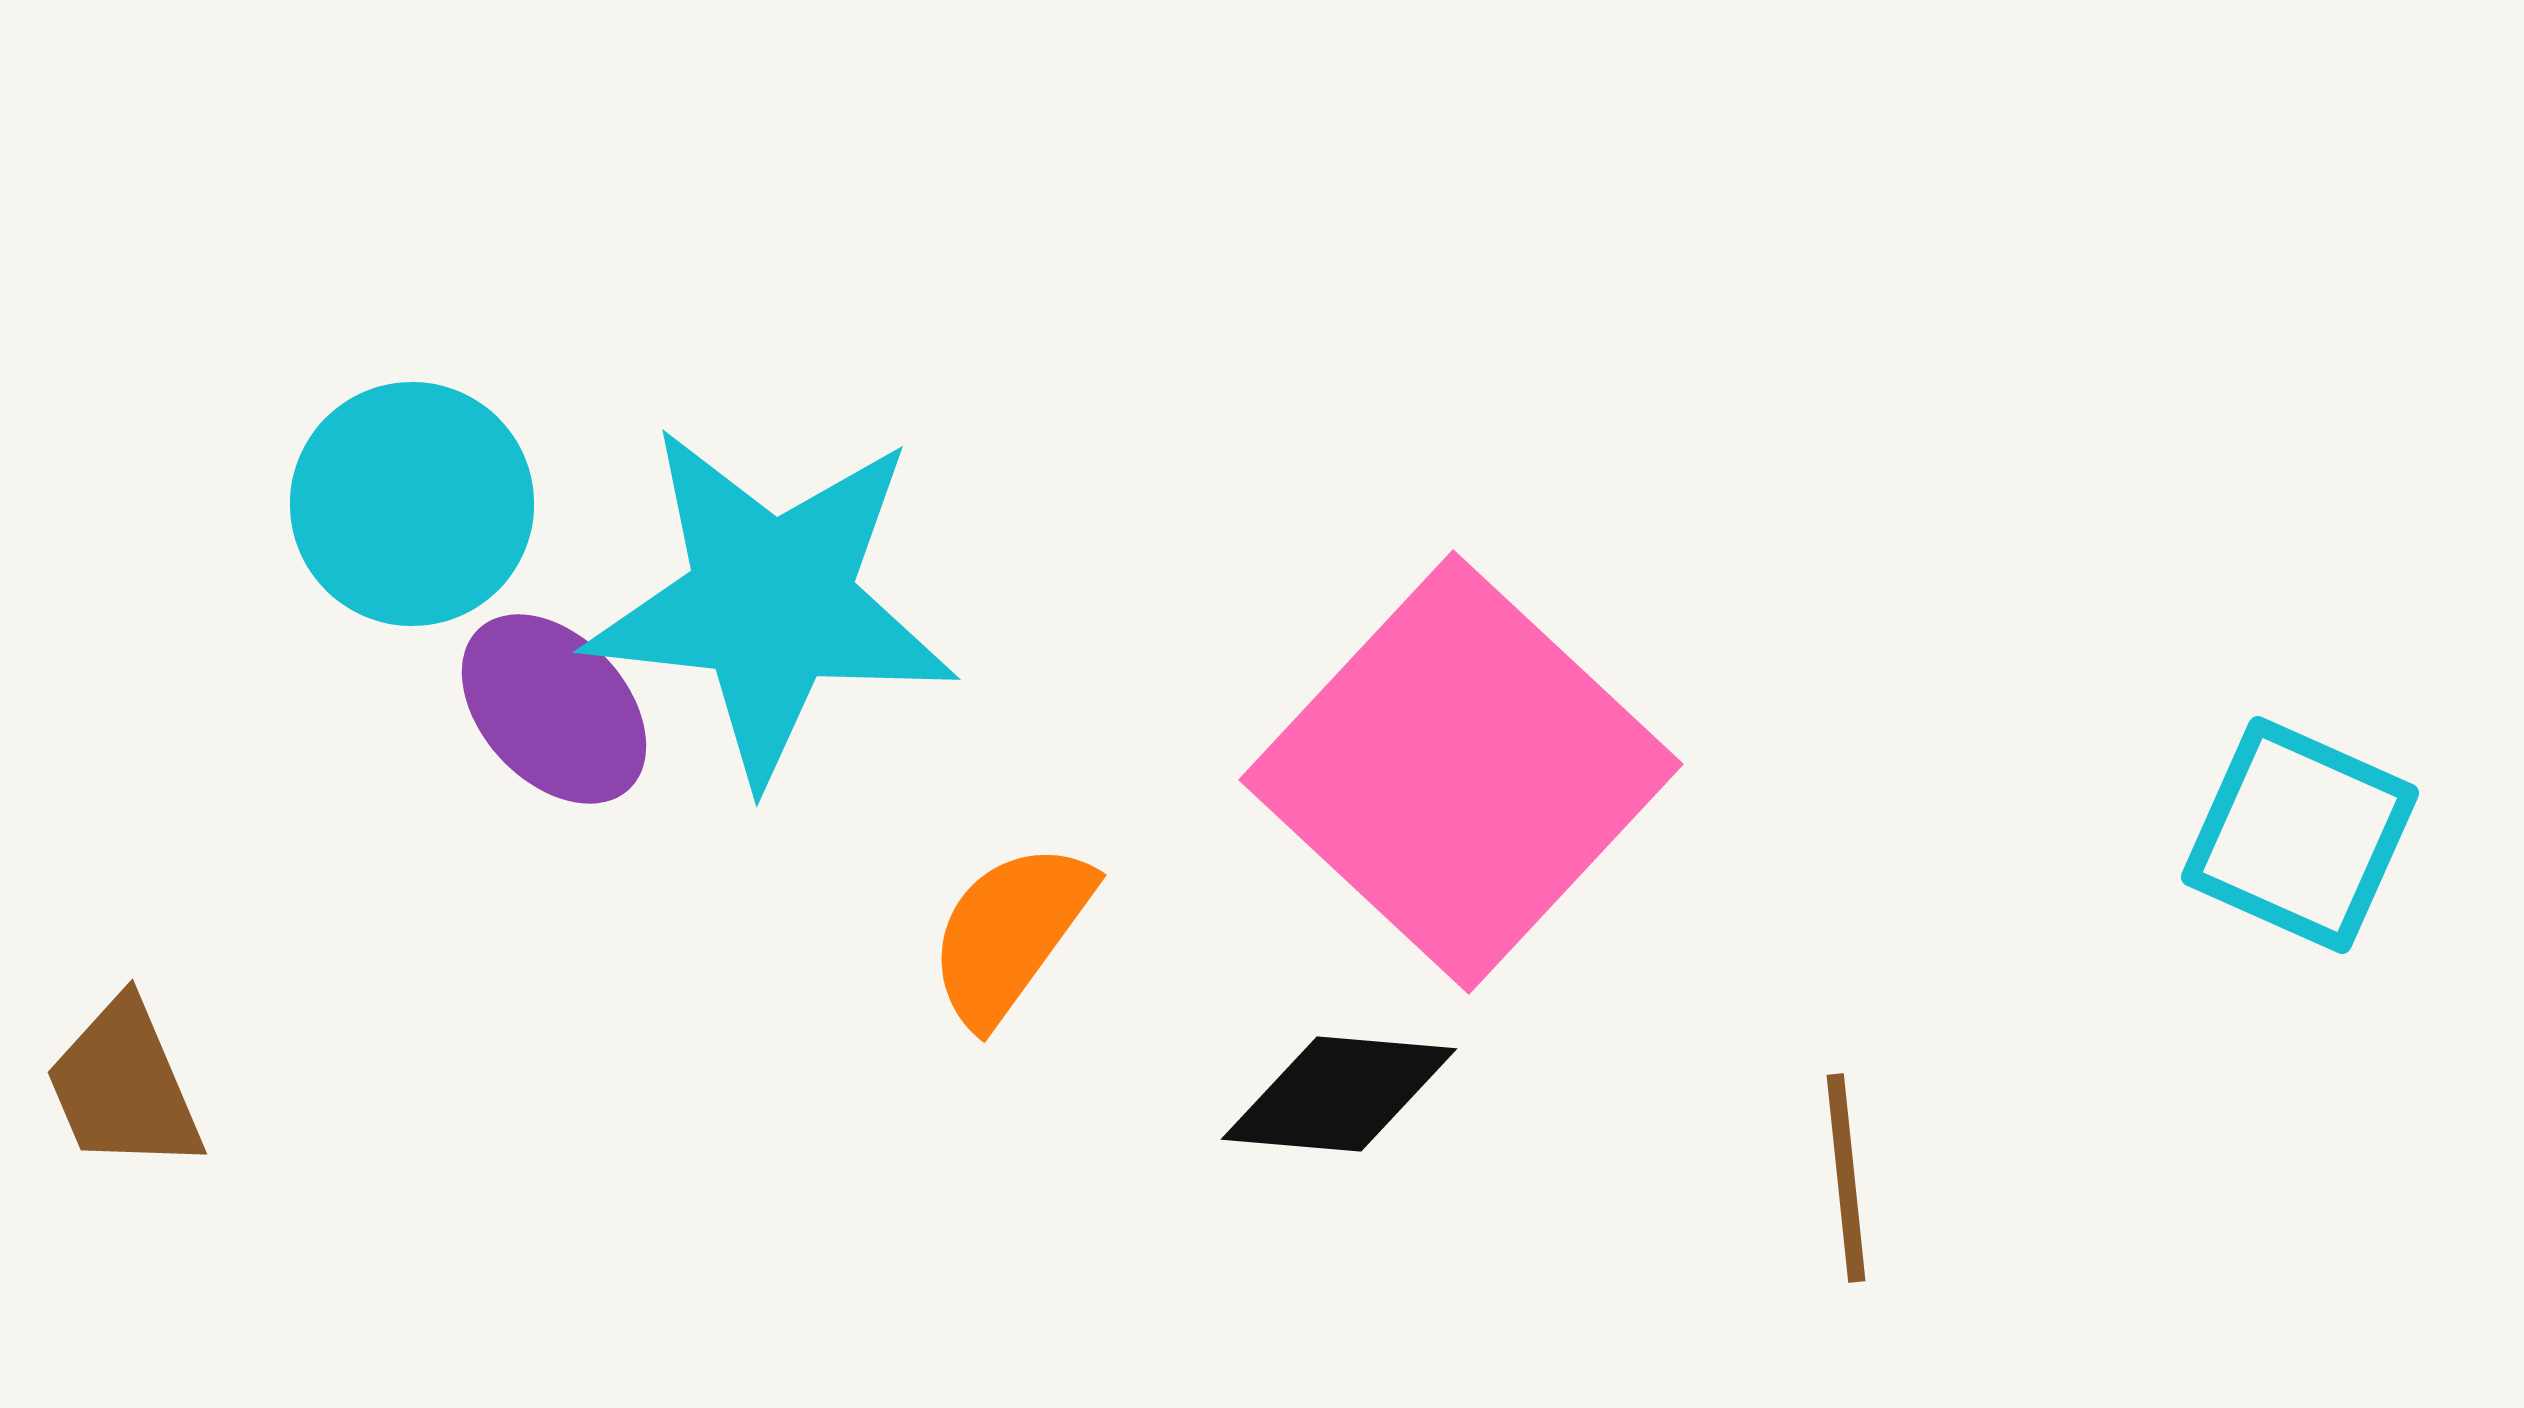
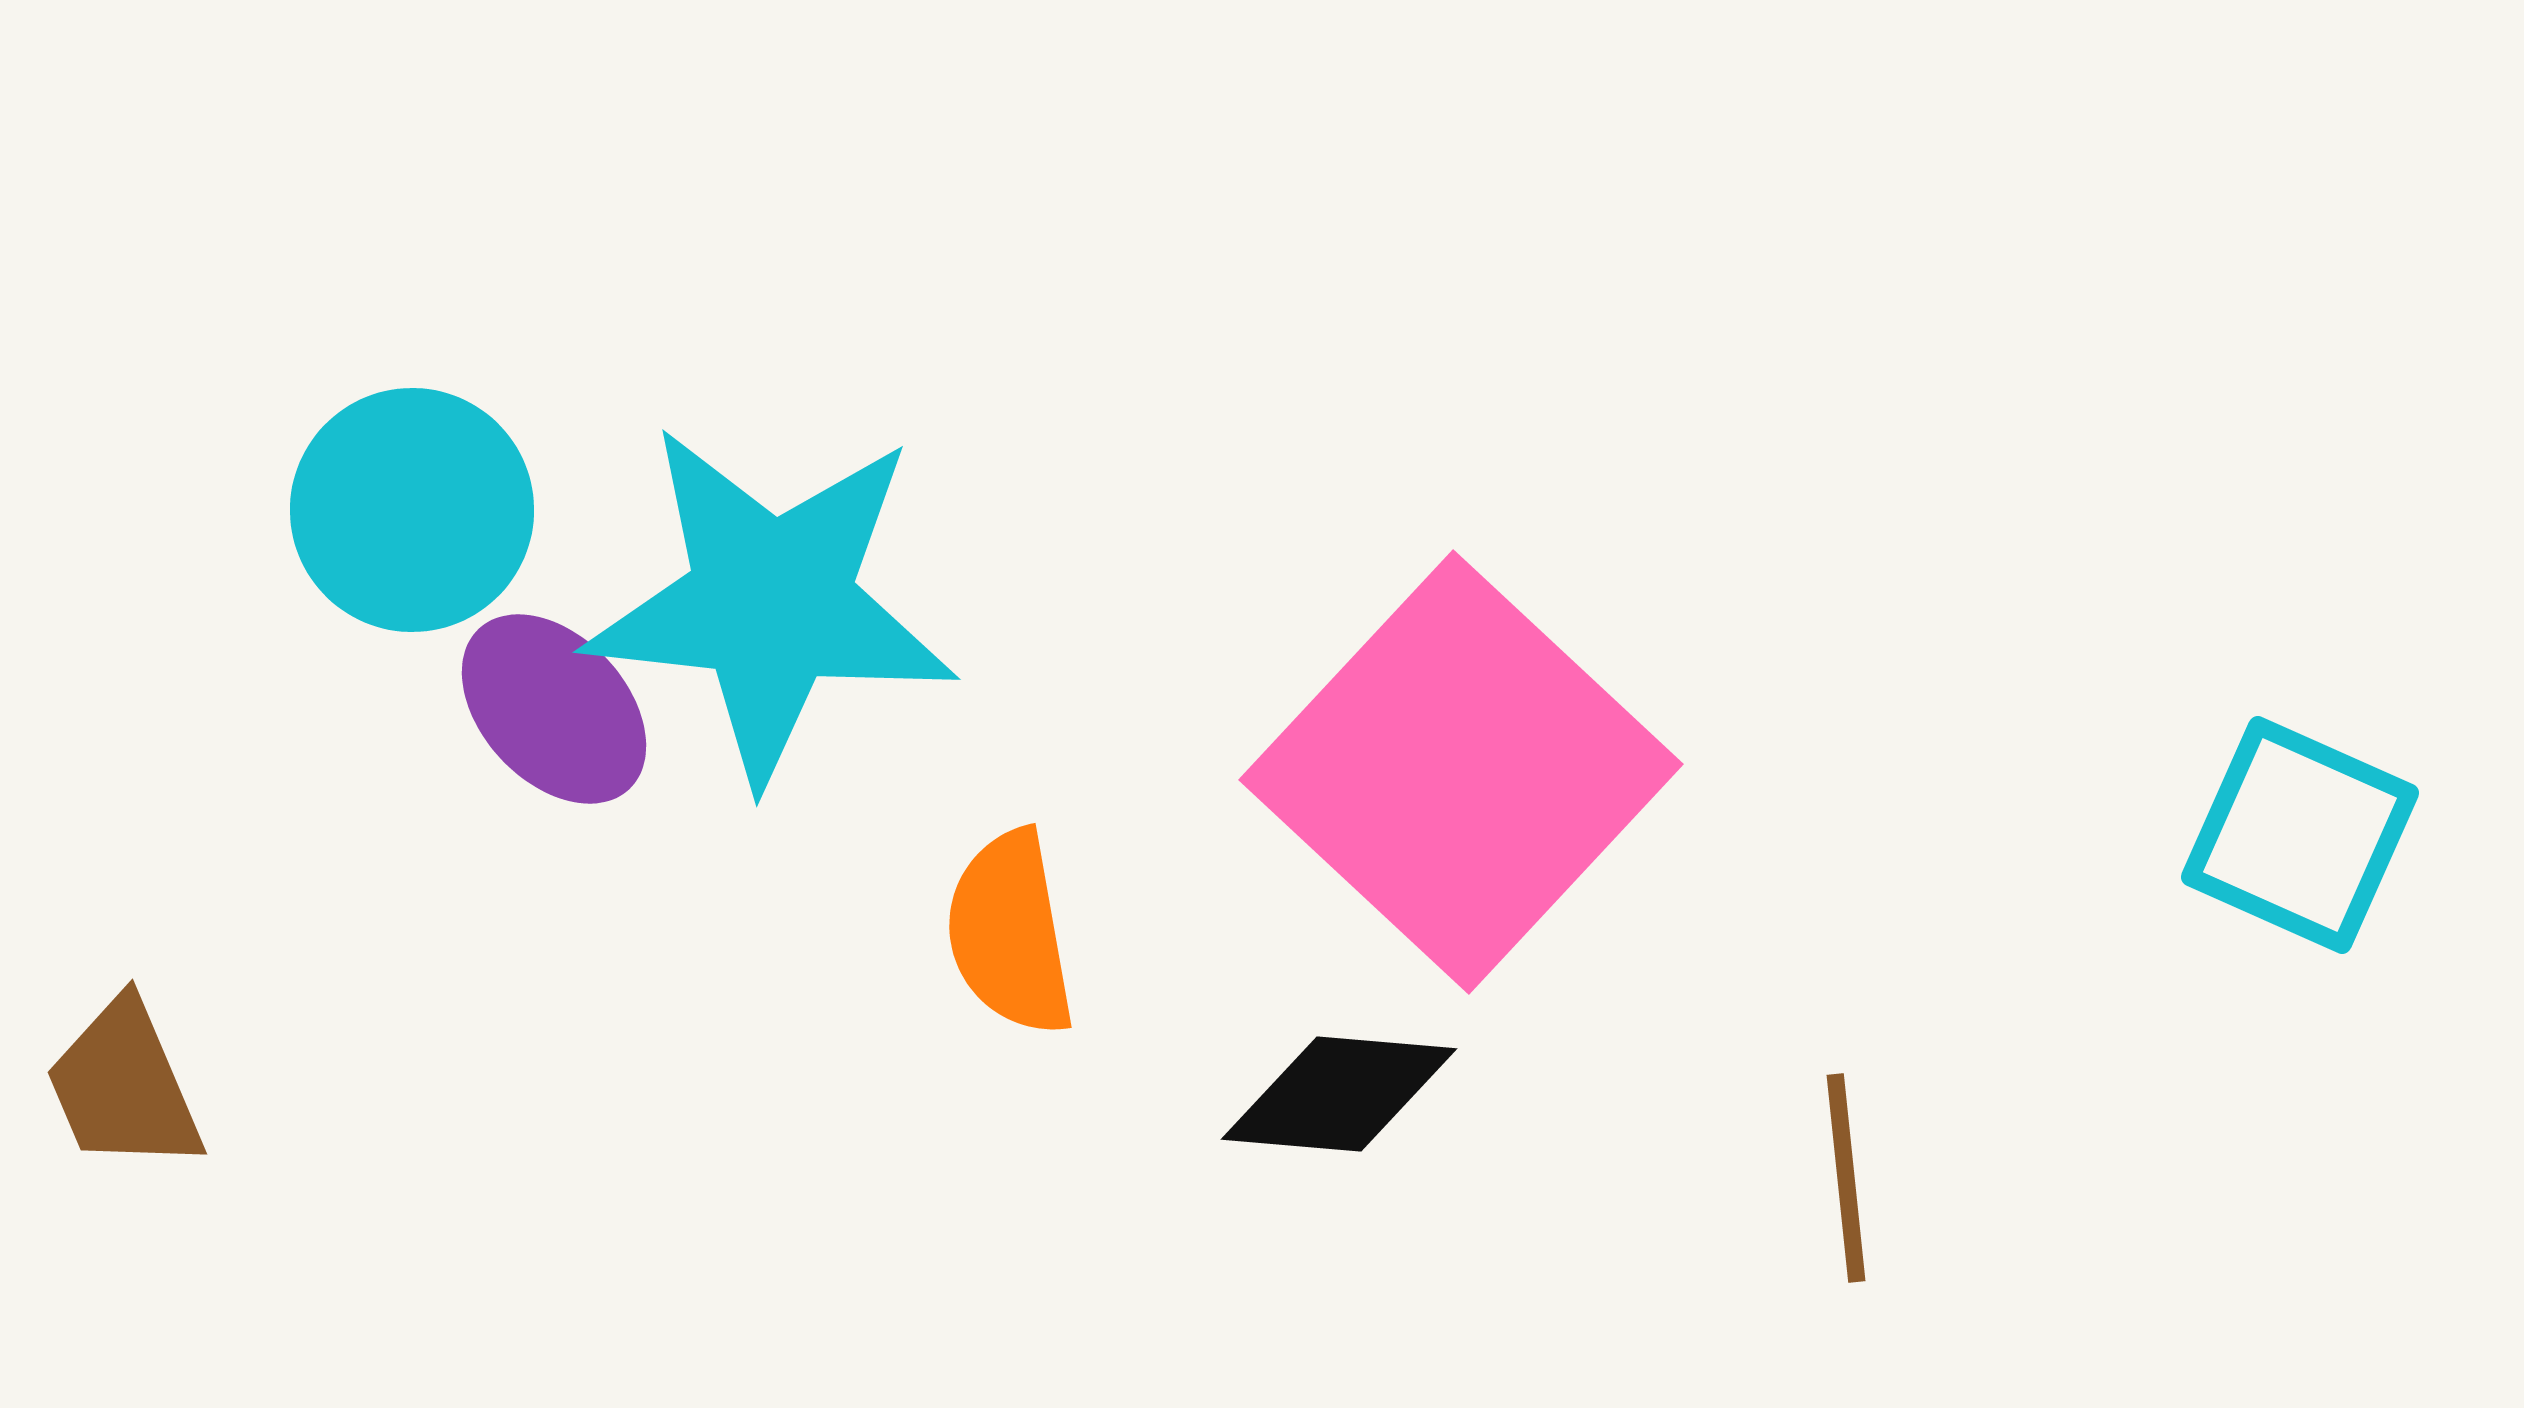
cyan circle: moved 6 px down
orange semicircle: rotated 46 degrees counterclockwise
